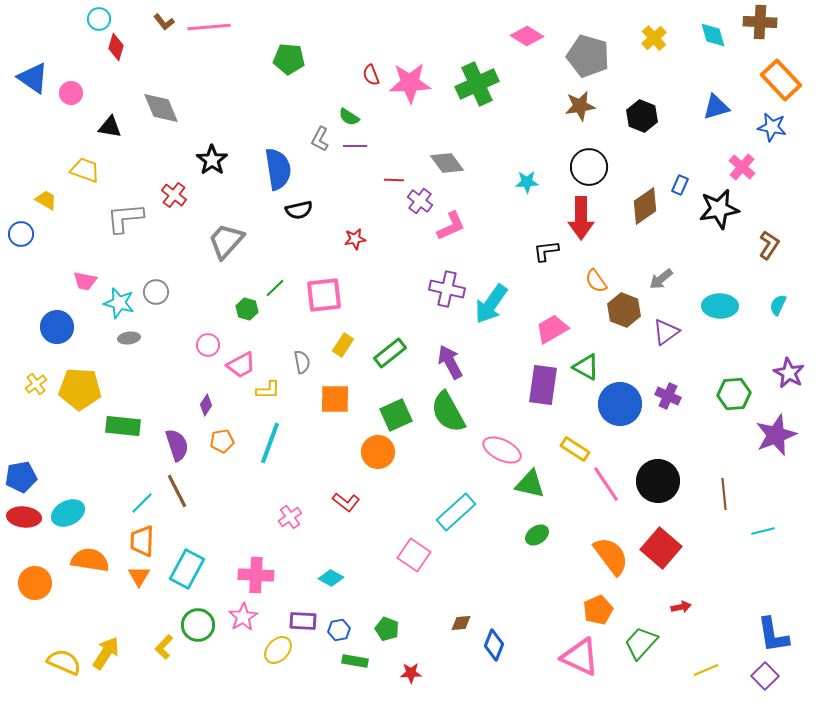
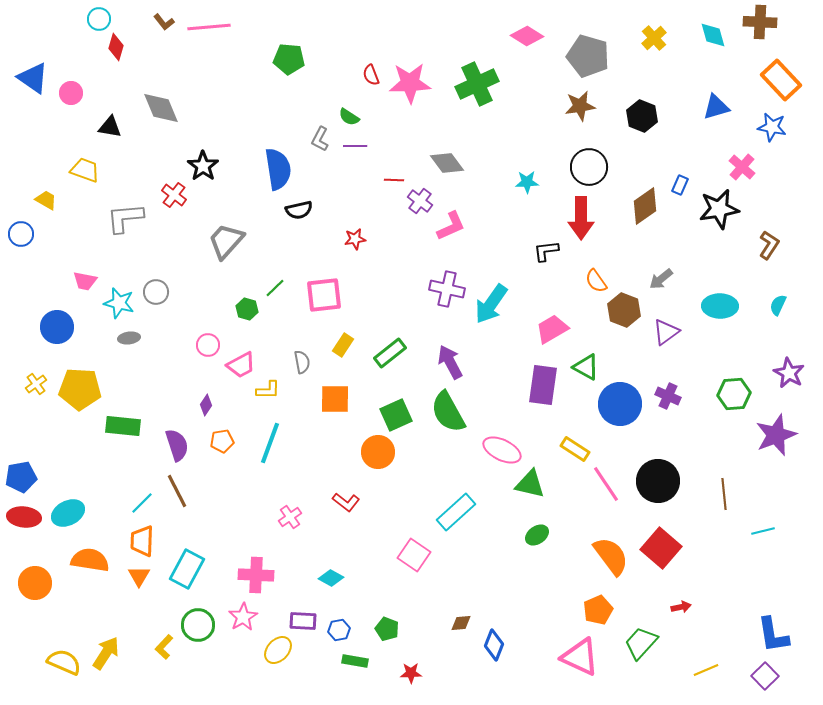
black star at (212, 160): moved 9 px left, 6 px down
